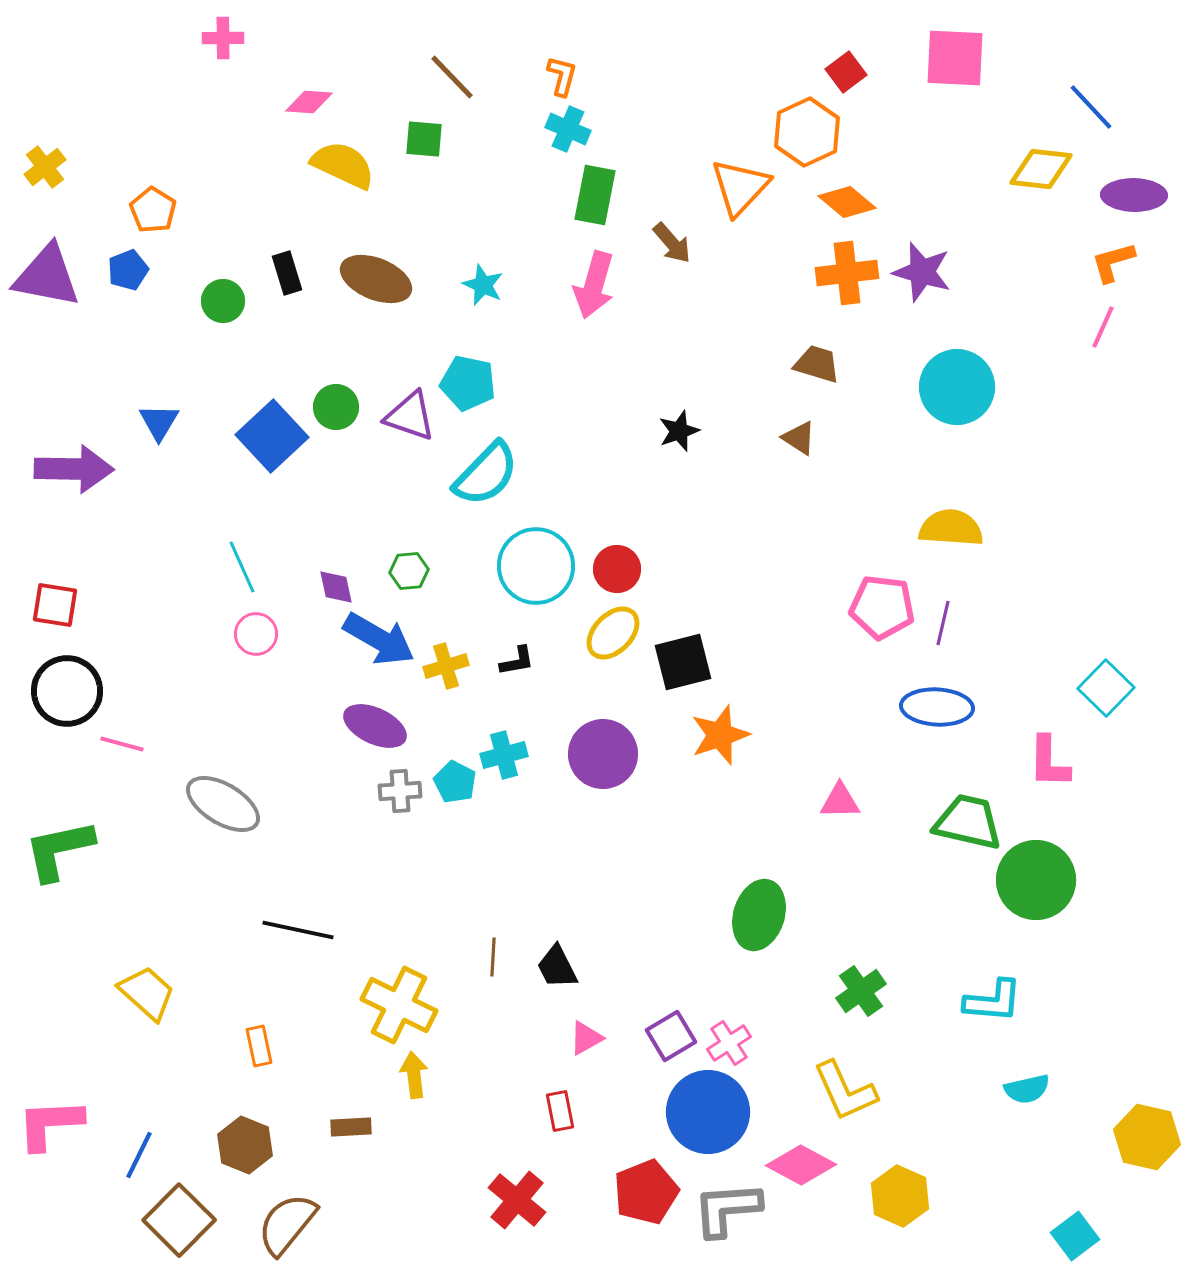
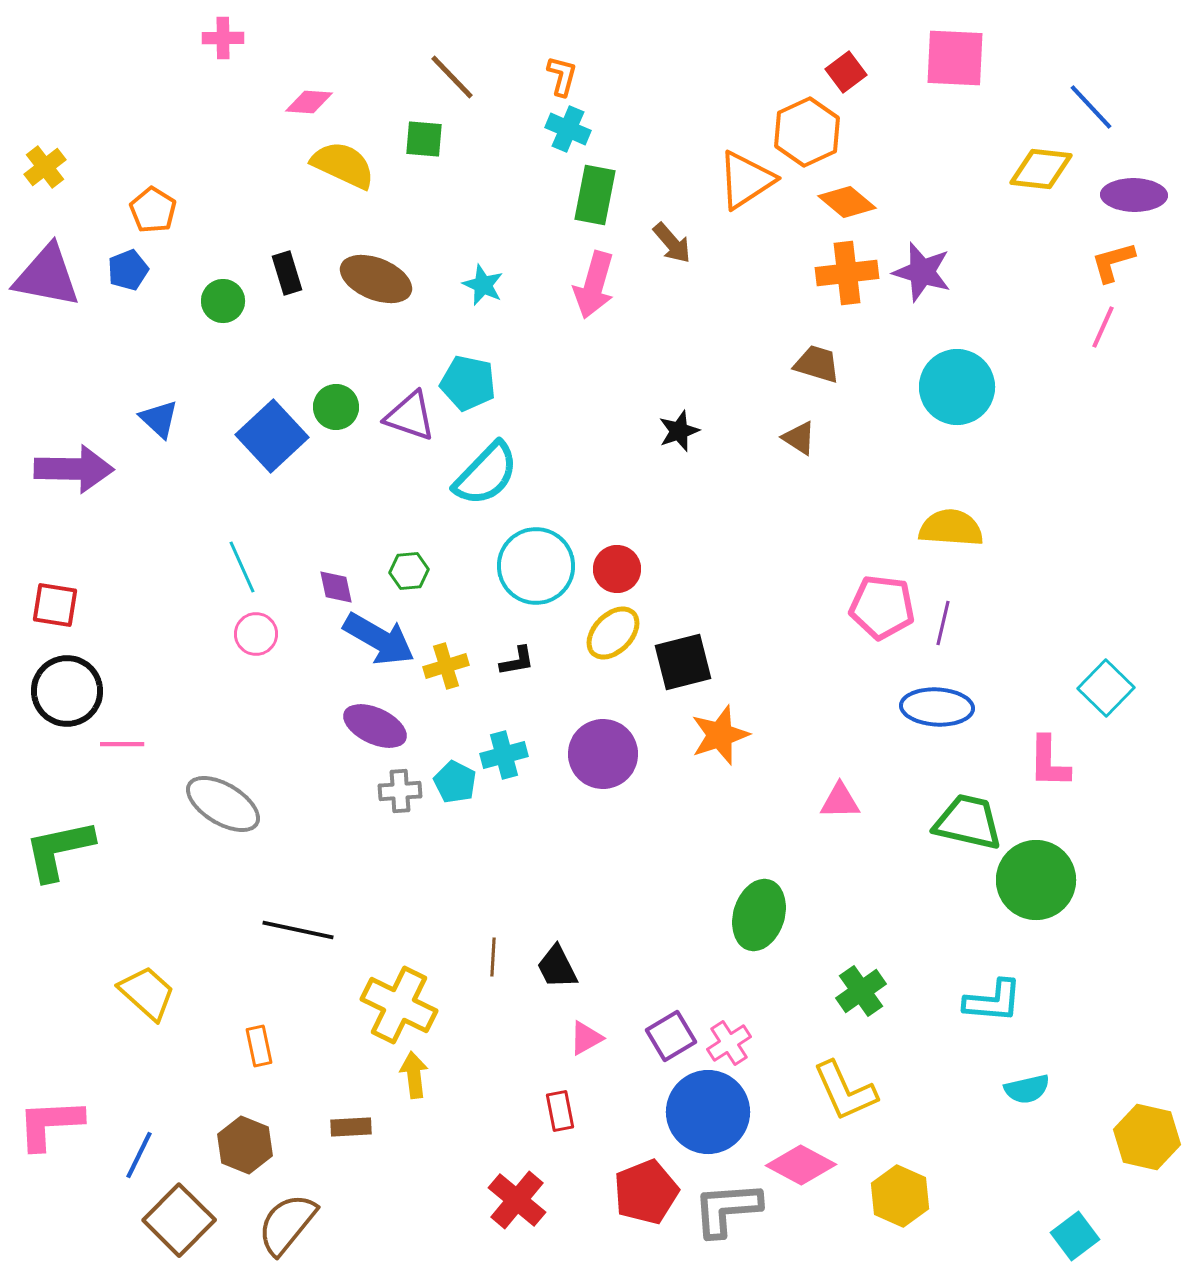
orange triangle at (740, 187): moved 6 px right, 7 px up; rotated 14 degrees clockwise
blue triangle at (159, 422): moved 3 px up; rotated 18 degrees counterclockwise
pink line at (122, 744): rotated 15 degrees counterclockwise
